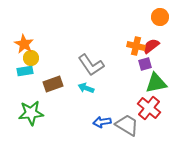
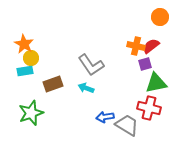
red cross: rotated 25 degrees counterclockwise
green star: rotated 15 degrees counterclockwise
blue arrow: moved 3 px right, 5 px up
